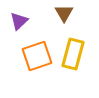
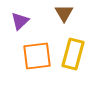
purple triangle: moved 1 px right
orange square: rotated 12 degrees clockwise
